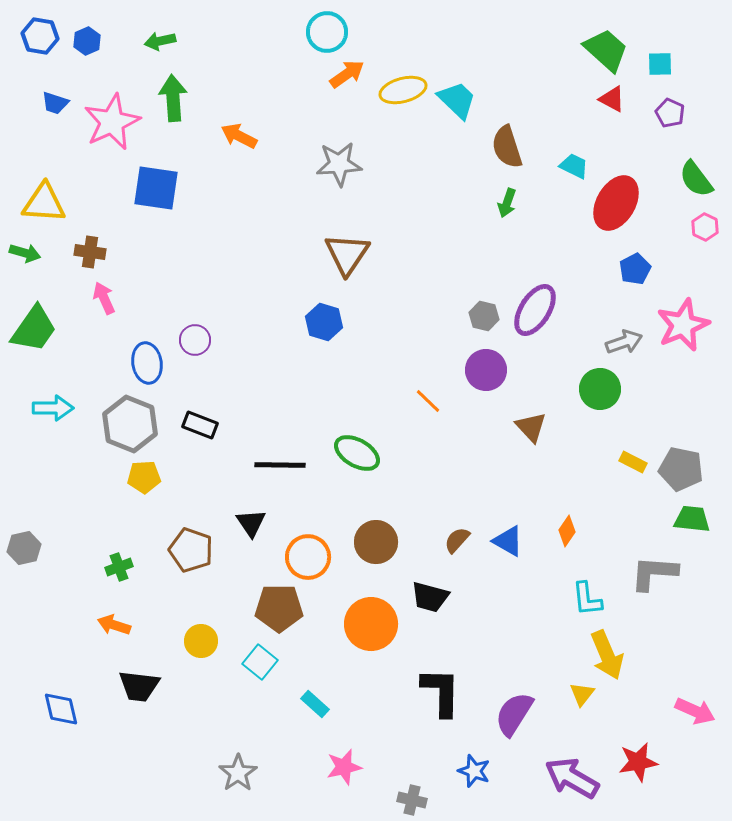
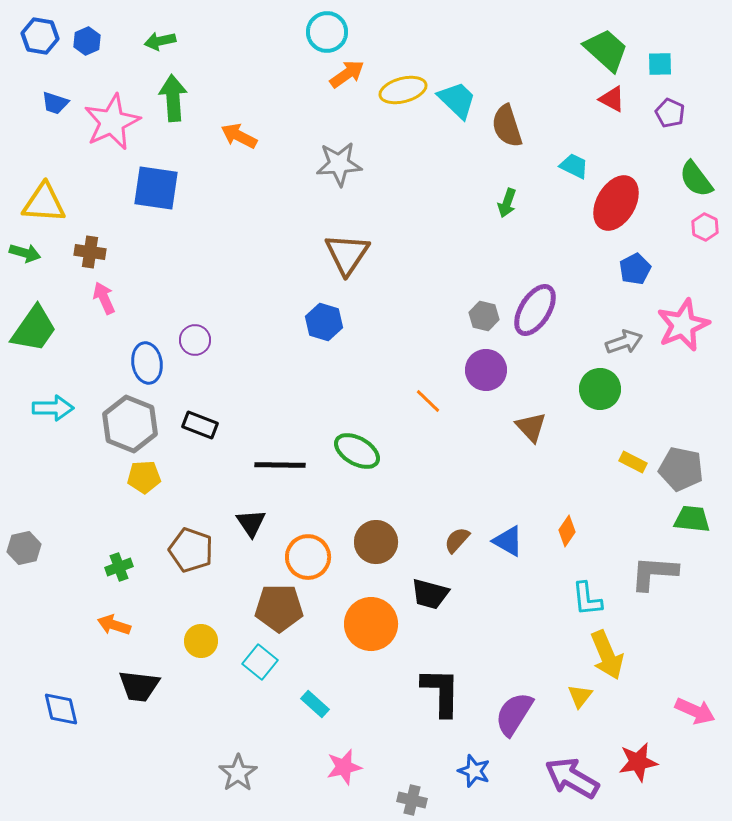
brown semicircle at (507, 147): moved 21 px up
green ellipse at (357, 453): moved 2 px up
black trapezoid at (430, 597): moved 3 px up
yellow triangle at (582, 694): moved 2 px left, 2 px down
